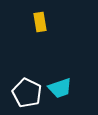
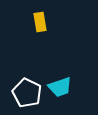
cyan trapezoid: moved 1 px up
